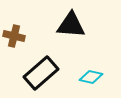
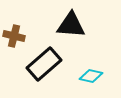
black rectangle: moved 3 px right, 9 px up
cyan diamond: moved 1 px up
